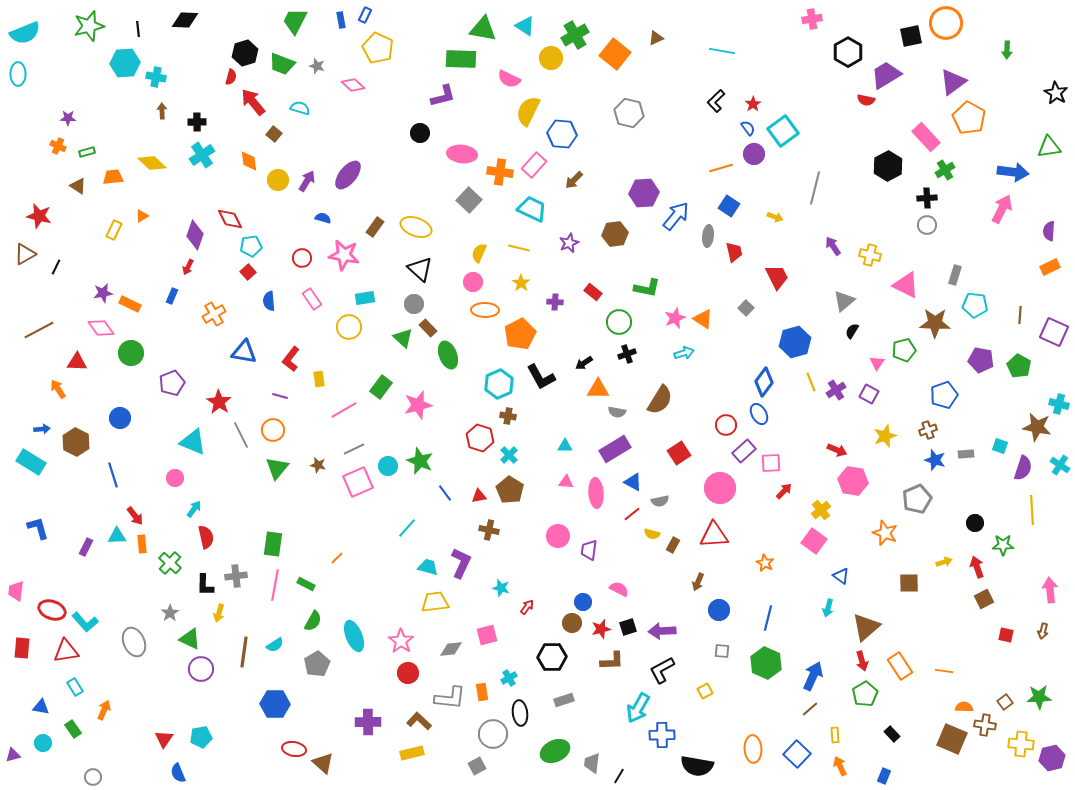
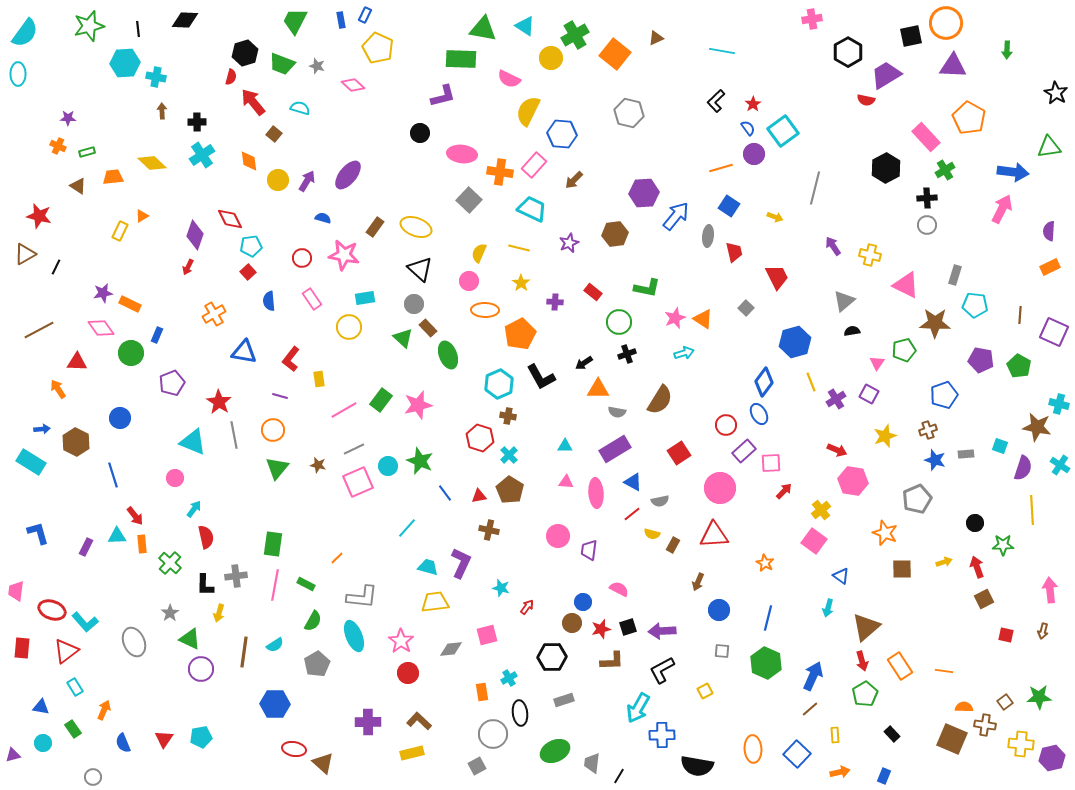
cyan semicircle at (25, 33): rotated 32 degrees counterclockwise
purple triangle at (953, 82): moved 16 px up; rotated 40 degrees clockwise
black hexagon at (888, 166): moved 2 px left, 2 px down
yellow rectangle at (114, 230): moved 6 px right, 1 px down
pink circle at (473, 282): moved 4 px left, 1 px up
blue rectangle at (172, 296): moved 15 px left, 39 px down
black semicircle at (852, 331): rotated 49 degrees clockwise
green rectangle at (381, 387): moved 13 px down
purple cross at (836, 390): moved 9 px down
gray line at (241, 435): moved 7 px left; rotated 16 degrees clockwise
blue L-shape at (38, 528): moved 5 px down
brown square at (909, 583): moved 7 px left, 14 px up
red triangle at (66, 651): rotated 28 degrees counterclockwise
gray L-shape at (450, 698): moved 88 px left, 101 px up
orange arrow at (840, 766): moved 6 px down; rotated 102 degrees clockwise
blue semicircle at (178, 773): moved 55 px left, 30 px up
